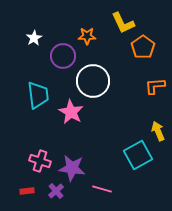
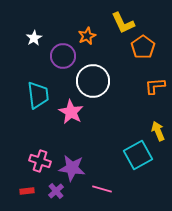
orange star: rotated 24 degrees counterclockwise
